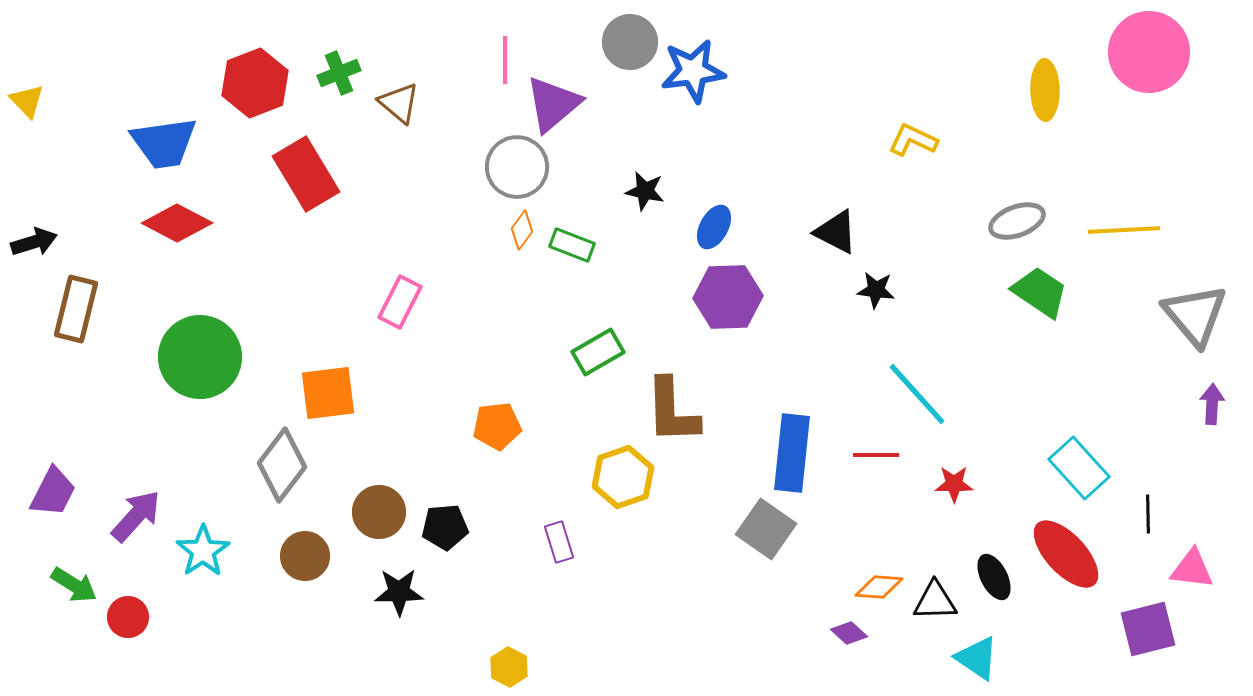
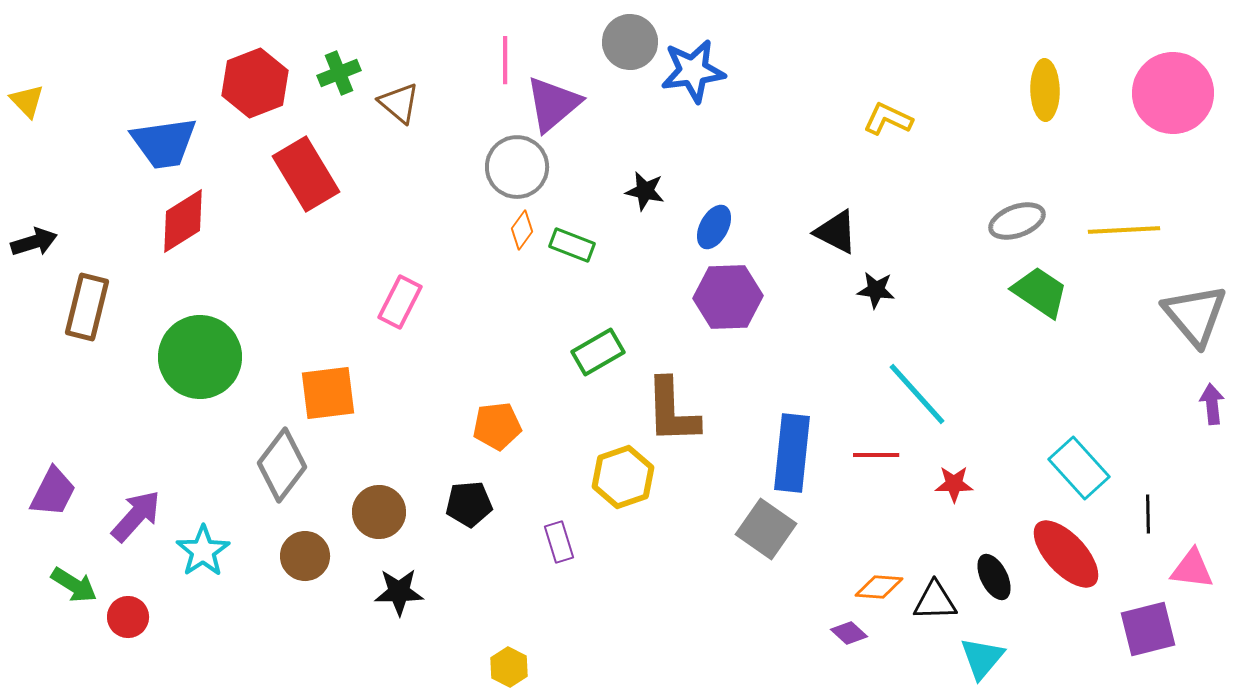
pink circle at (1149, 52): moved 24 px right, 41 px down
yellow L-shape at (913, 140): moved 25 px left, 21 px up
red diamond at (177, 223): moved 6 px right, 2 px up; rotated 60 degrees counterclockwise
brown rectangle at (76, 309): moved 11 px right, 2 px up
purple arrow at (1212, 404): rotated 9 degrees counterclockwise
black pentagon at (445, 527): moved 24 px right, 23 px up
cyan triangle at (977, 658): moved 5 px right; rotated 36 degrees clockwise
